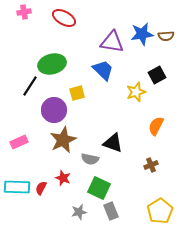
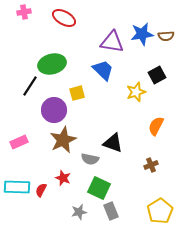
red semicircle: moved 2 px down
